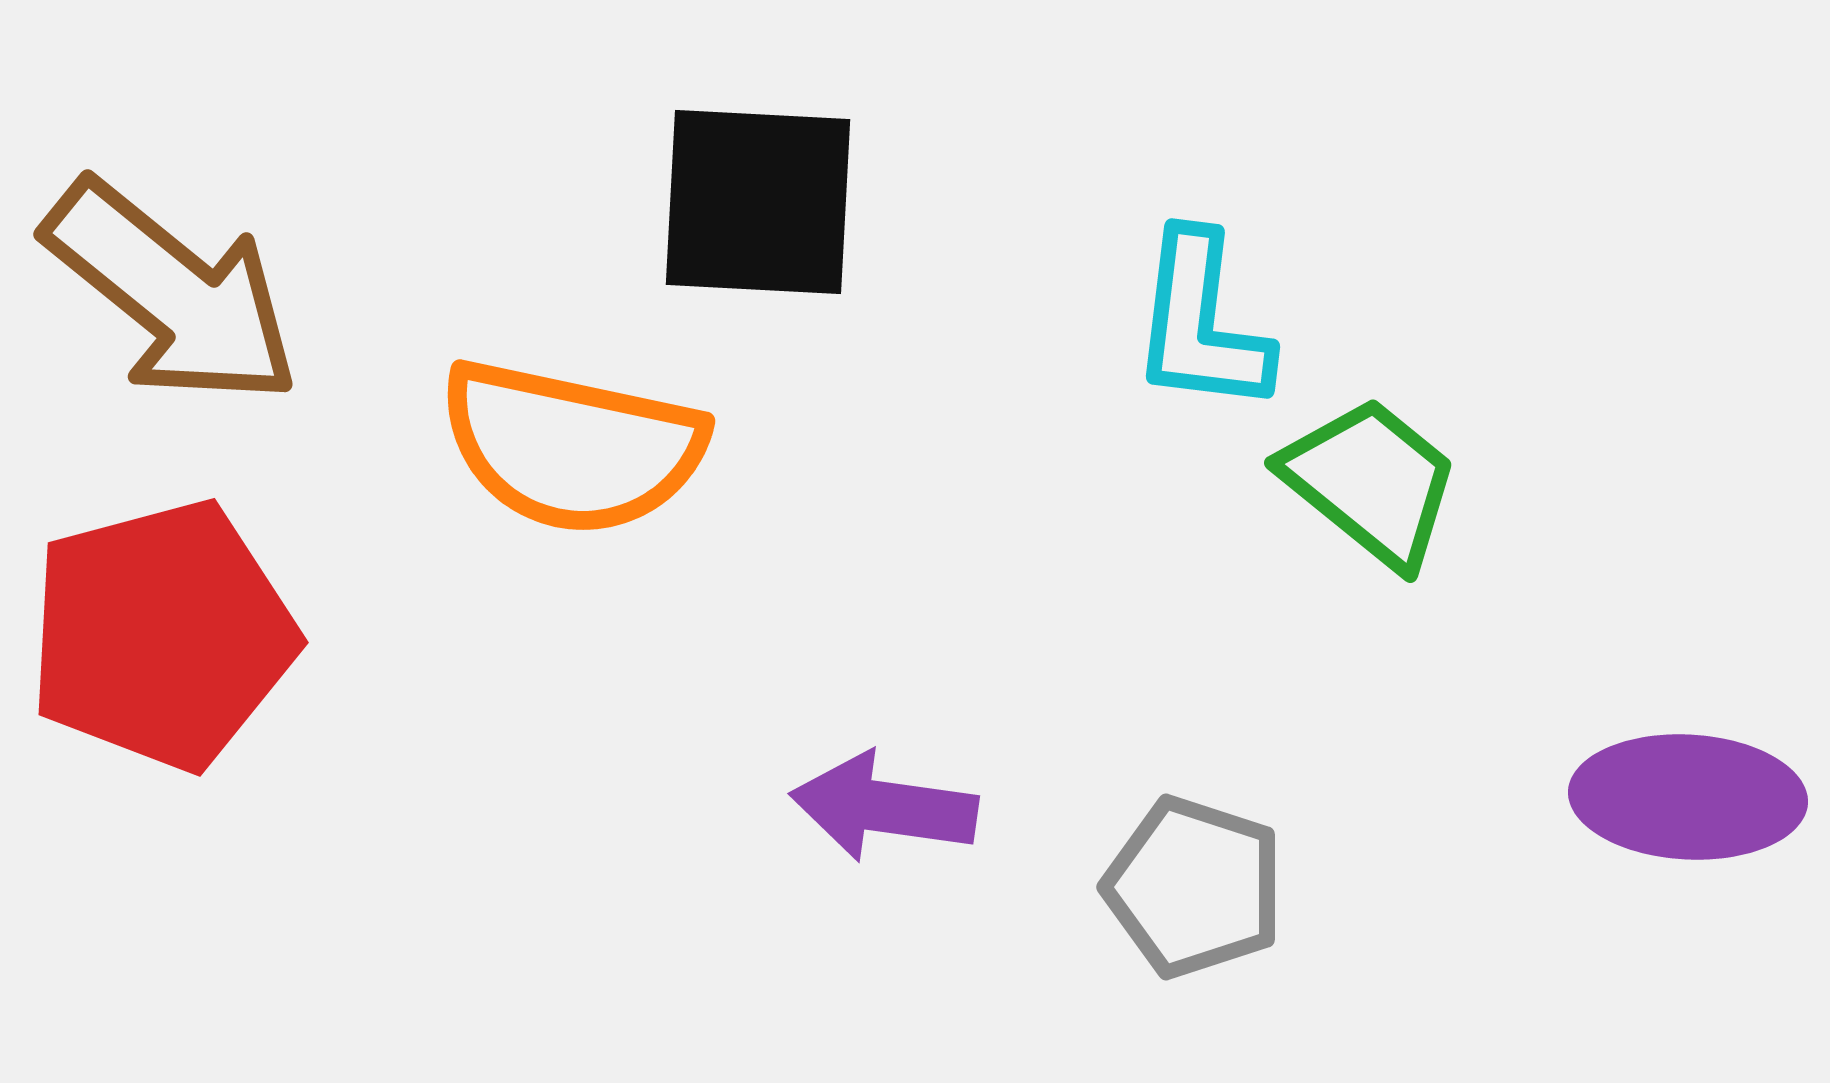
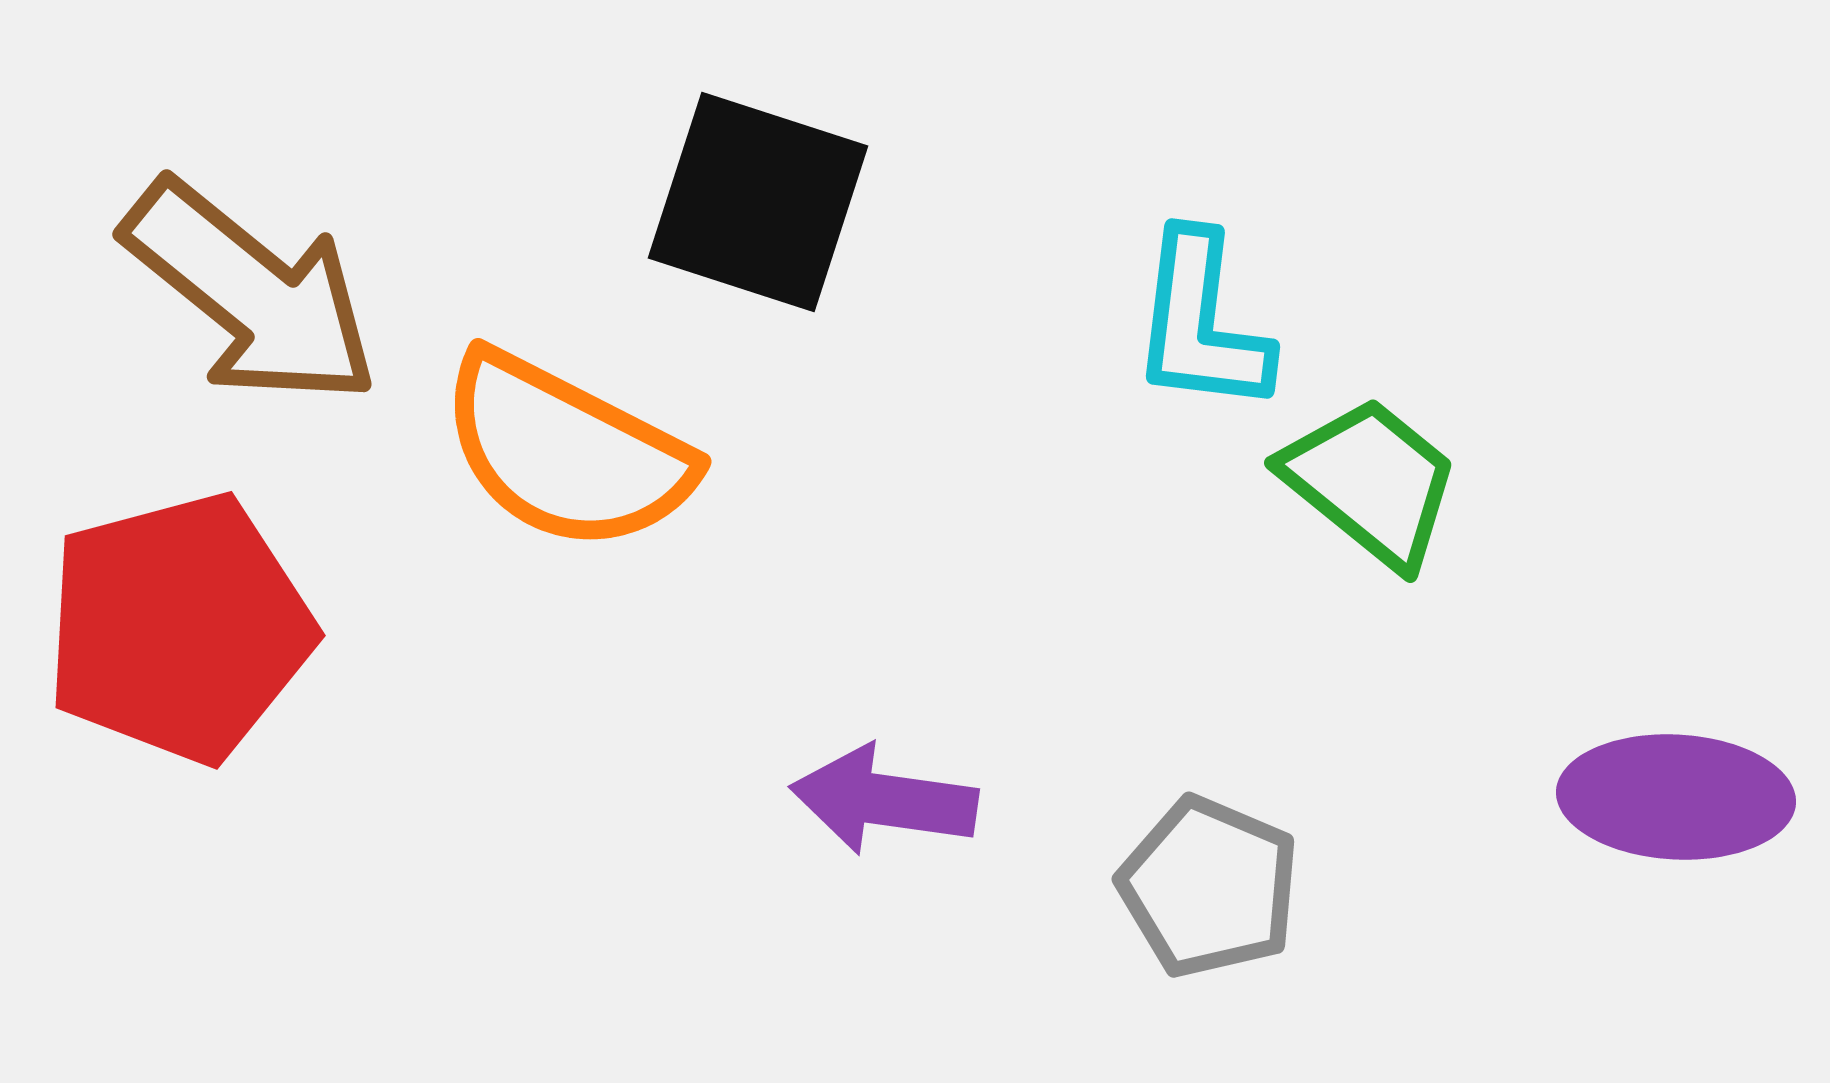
black square: rotated 15 degrees clockwise
brown arrow: moved 79 px right
orange semicircle: moved 6 px left, 5 px down; rotated 15 degrees clockwise
red pentagon: moved 17 px right, 7 px up
purple ellipse: moved 12 px left
purple arrow: moved 7 px up
gray pentagon: moved 15 px right; rotated 5 degrees clockwise
